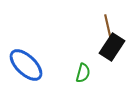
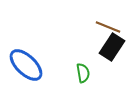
brown line: rotated 55 degrees counterclockwise
green semicircle: rotated 24 degrees counterclockwise
